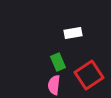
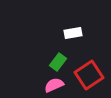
green rectangle: rotated 60 degrees clockwise
pink semicircle: rotated 60 degrees clockwise
